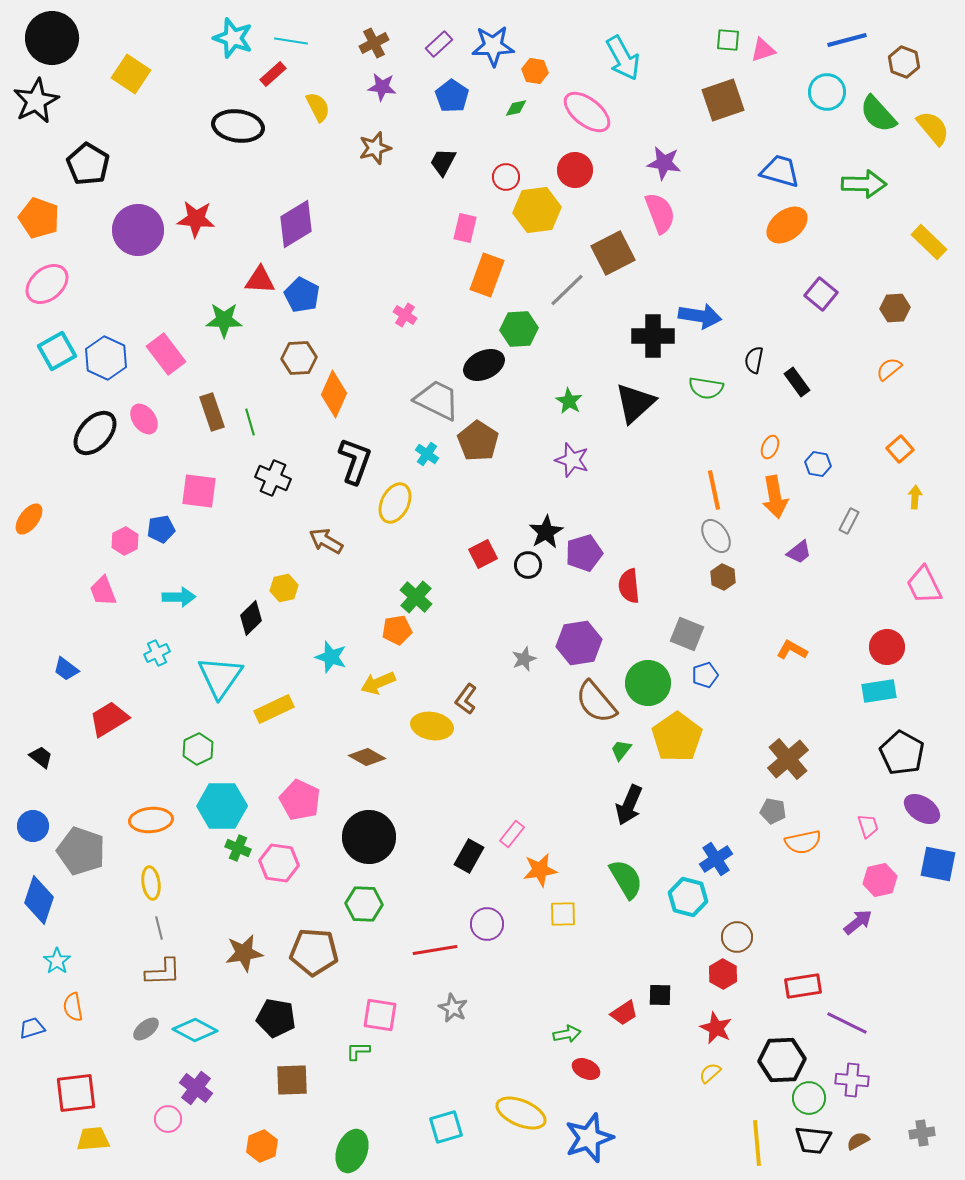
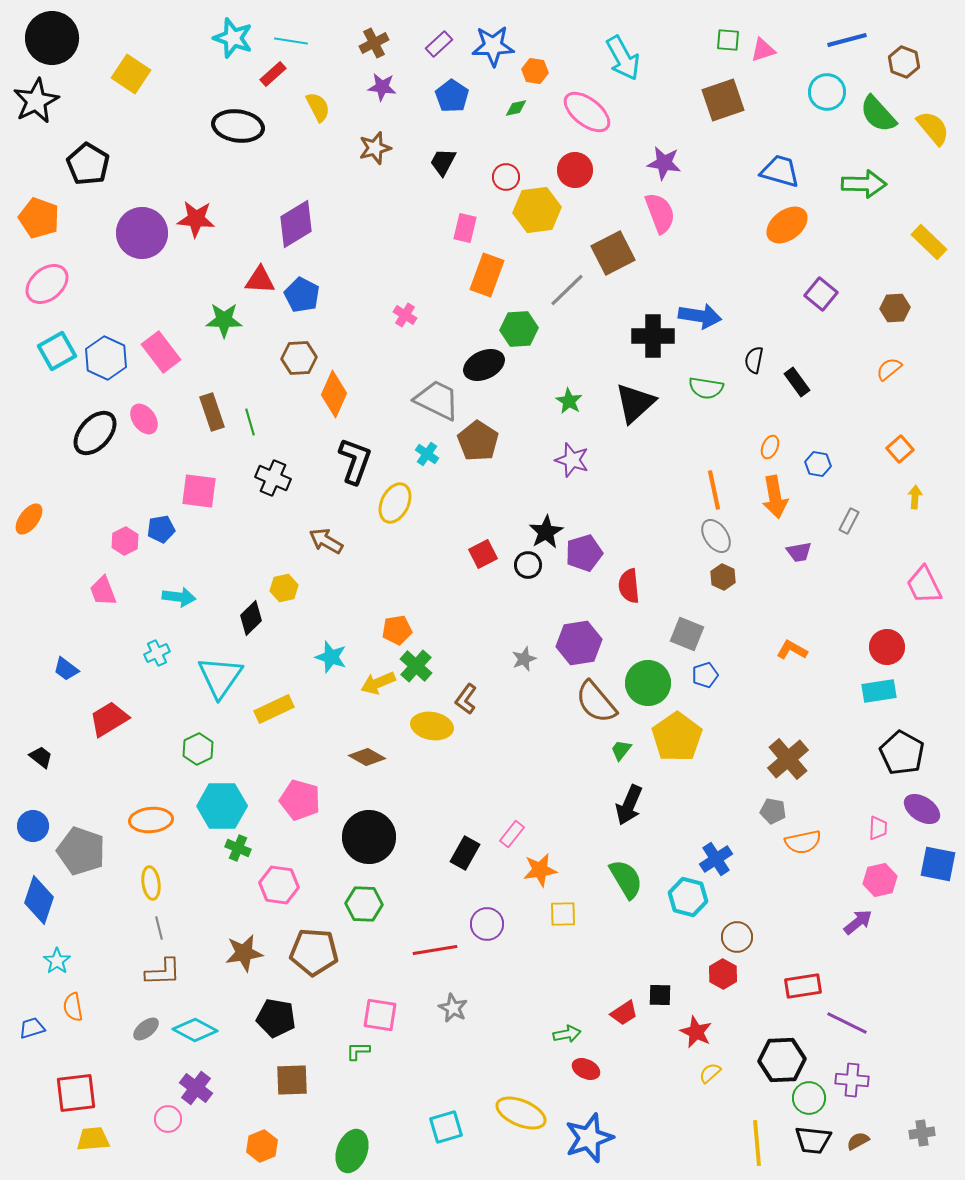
purple circle at (138, 230): moved 4 px right, 3 px down
pink rectangle at (166, 354): moved 5 px left, 2 px up
purple trapezoid at (799, 552): rotated 28 degrees clockwise
cyan arrow at (179, 597): rotated 8 degrees clockwise
green cross at (416, 597): moved 69 px down
pink pentagon at (300, 800): rotated 9 degrees counterclockwise
pink trapezoid at (868, 826): moved 10 px right, 2 px down; rotated 20 degrees clockwise
black rectangle at (469, 856): moved 4 px left, 3 px up
pink hexagon at (279, 863): moved 22 px down
red star at (716, 1028): moved 20 px left, 4 px down
